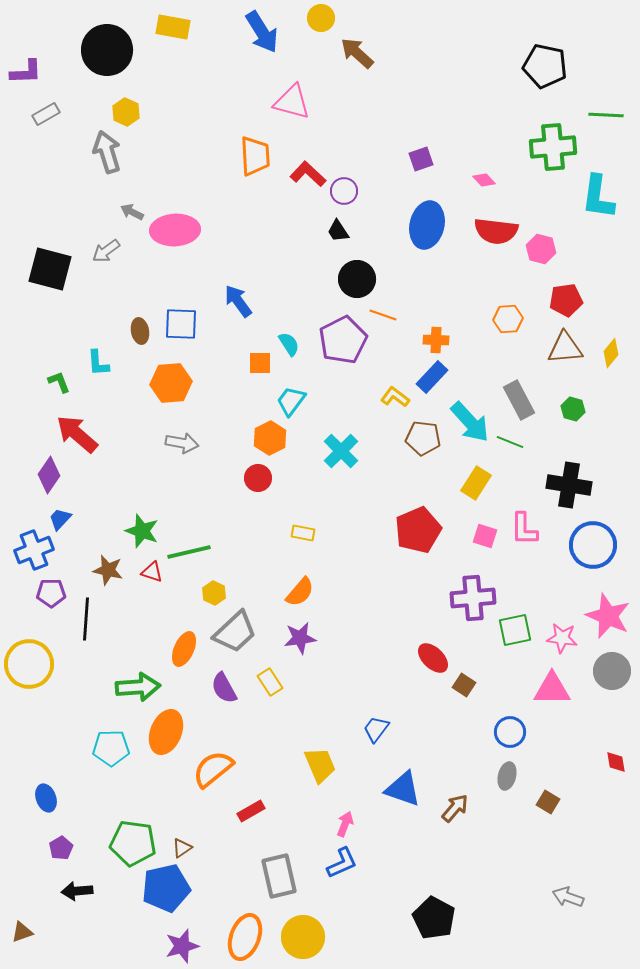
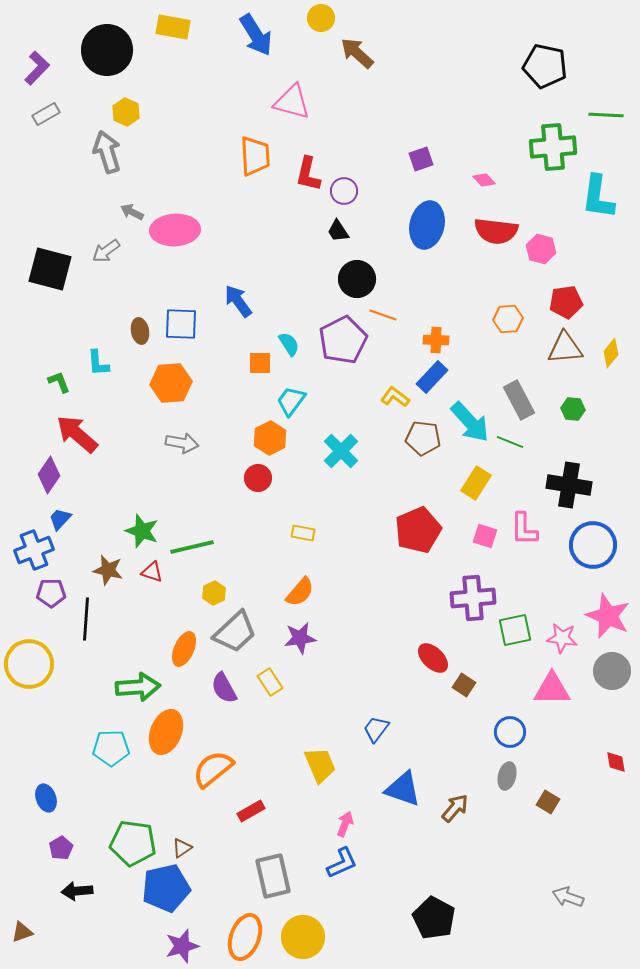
blue arrow at (262, 32): moved 6 px left, 3 px down
purple L-shape at (26, 72): moved 11 px right, 4 px up; rotated 44 degrees counterclockwise
red L-shape at (308, 174): rotated 120 degrees counterclockwise
red pentagon at (566, 300): moved 2 px down
green hexagon at (573, 409): rotated 10 degrees counterclockwise
green line at (189, 552): moved 3 px right, 5 px up
yellow hexagon at (214, 593): rotated 10 degrees clockwise
gray rectangle at (279, 876): moved 6 px left
